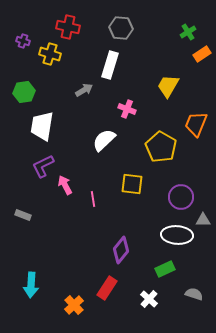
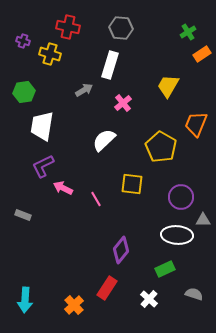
pink cross: moved 4 px left, 6 px up; rotated 30 degrees clockwise
pink arrow: moved 2 px left, 3 px down; rotated 36 degrees counterclockwise
pink line: moved 3 px right; rotated 21 degrees counterclockwise
cyan arrow: moved 6 px left, 15 px down
